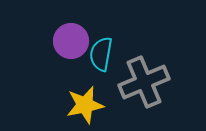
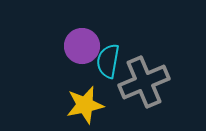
purple circle: moved 11 px right, 5 px down
cyan semicircle: moved 7 px right, 7 px down
